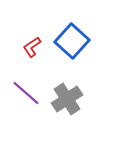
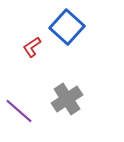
blue square: moved 5 px left, 14 px up
purple line: moved 7 px left, 18 px down
